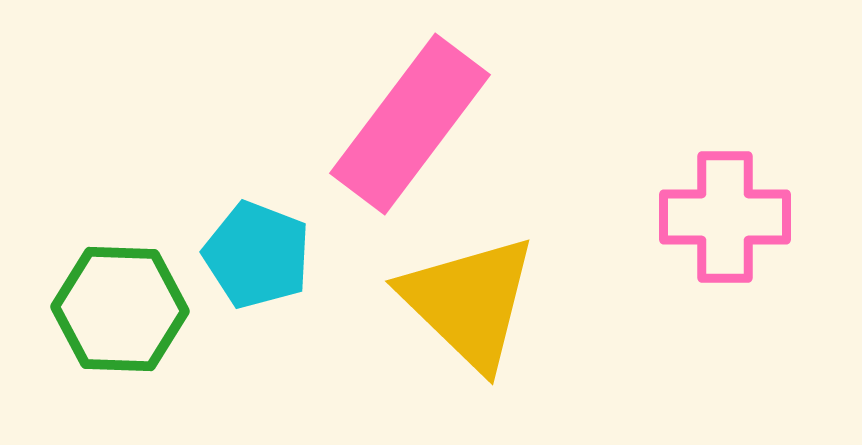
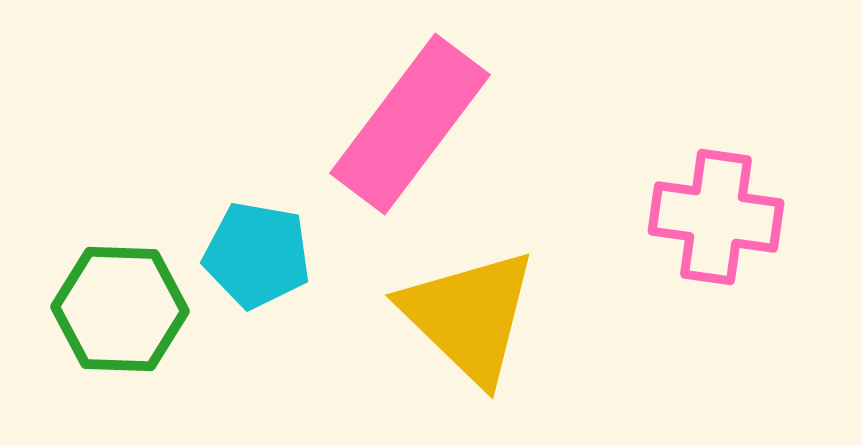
pink cross: moved 9 px left; rotated 8 degrees clockwise
cyan pentagon: rotated 11 degrees counterclockwise
yellow triangle: moved 14 px down
